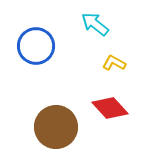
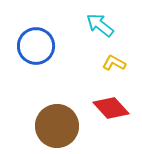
cyan arrow: moved 5 px right, 1 px down
red diamond: moved 1 px right
brown circle: moved 1 px right, 1 px up
